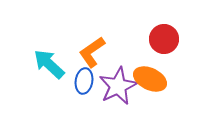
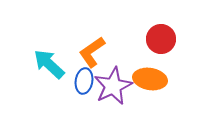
red circle: moved 3 px left
orange ellipse: rotated 16 degrees counterclockwise
purple star: moved 5 px left
